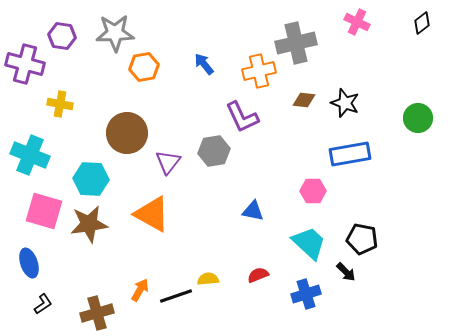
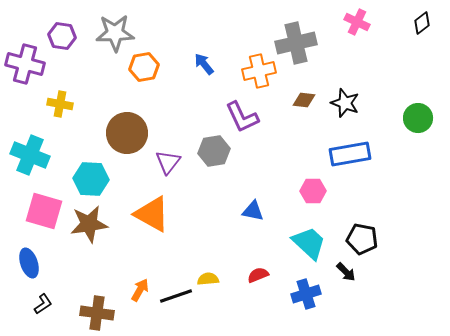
brown cross: rotated 24 degrees clockwise
